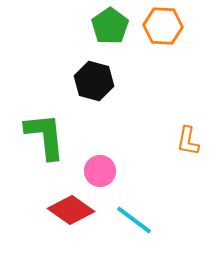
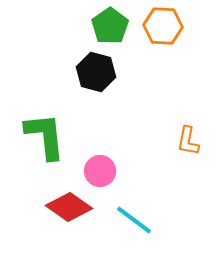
black hexagon: moved 2 px right, 9 px up
red diamond: moved 2 px left, 3 px up
